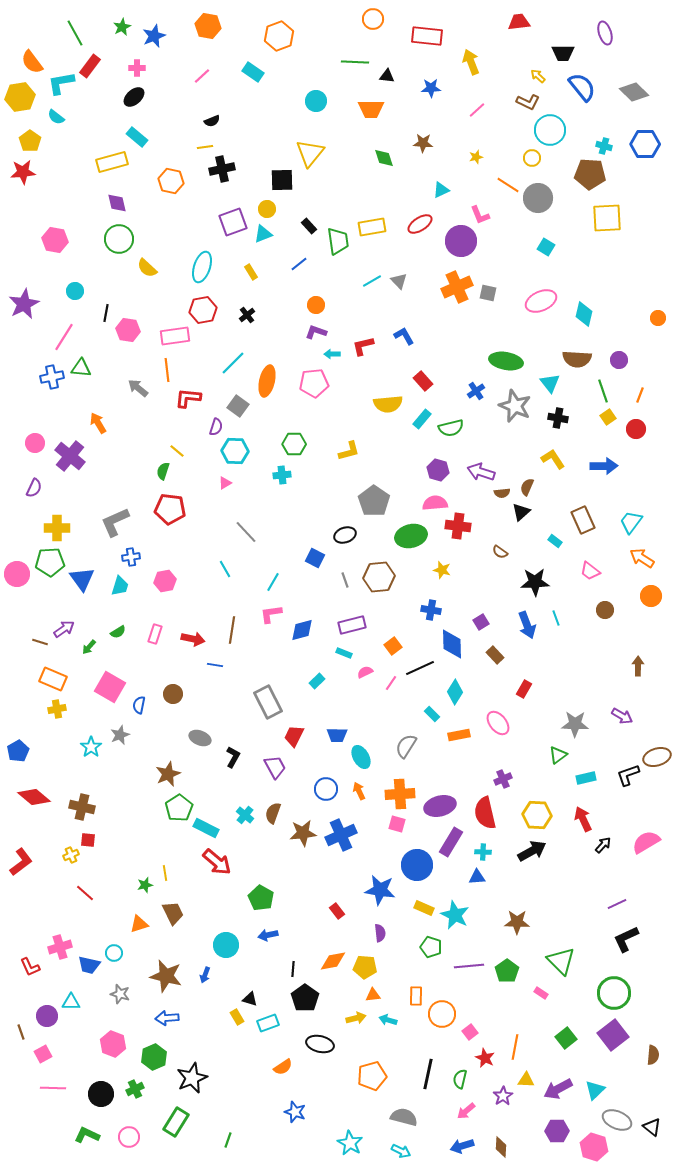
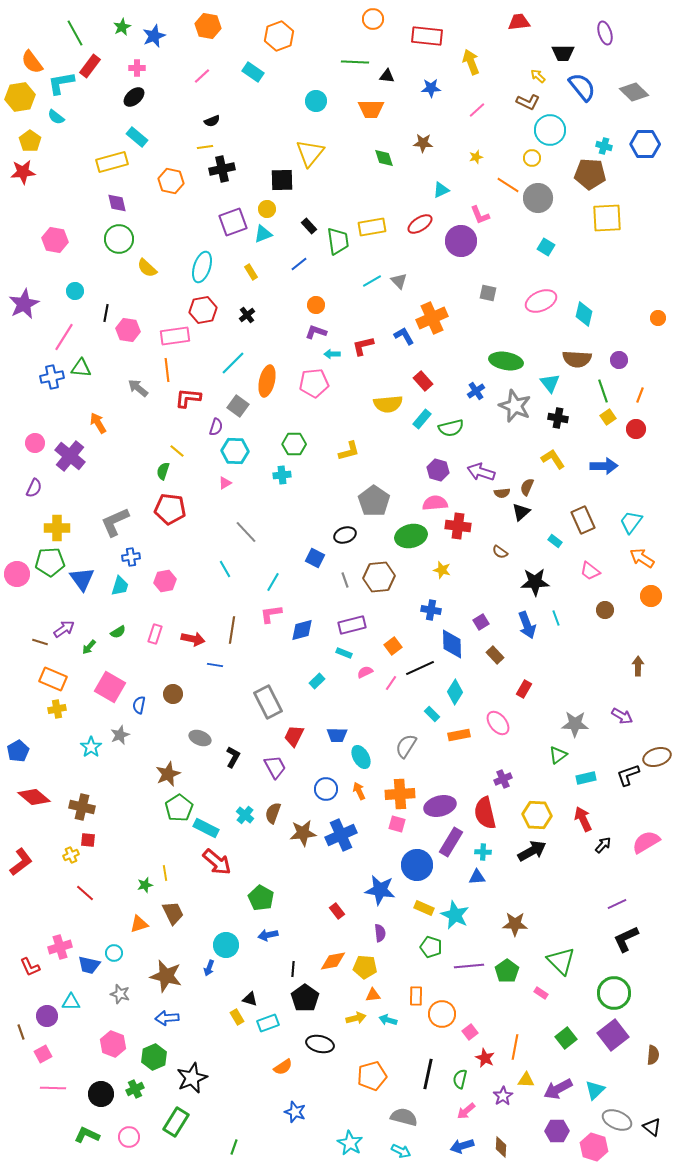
orange cross at (457, 287): moved 25 px left, 31 px down
brown star at (517, 922): moved 2 px left, 2 px down
blue arrow at (205, 975): moved 4 px right, 7 px up
green line at (228, 1140): moved 6 px right, 7 px down
